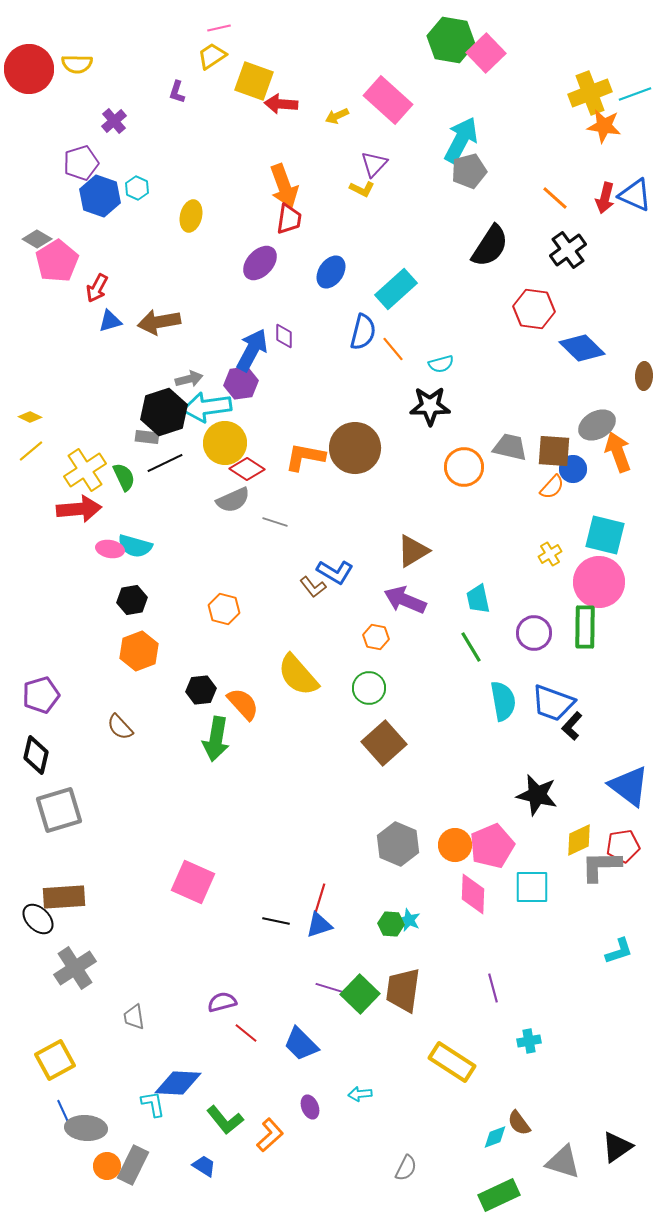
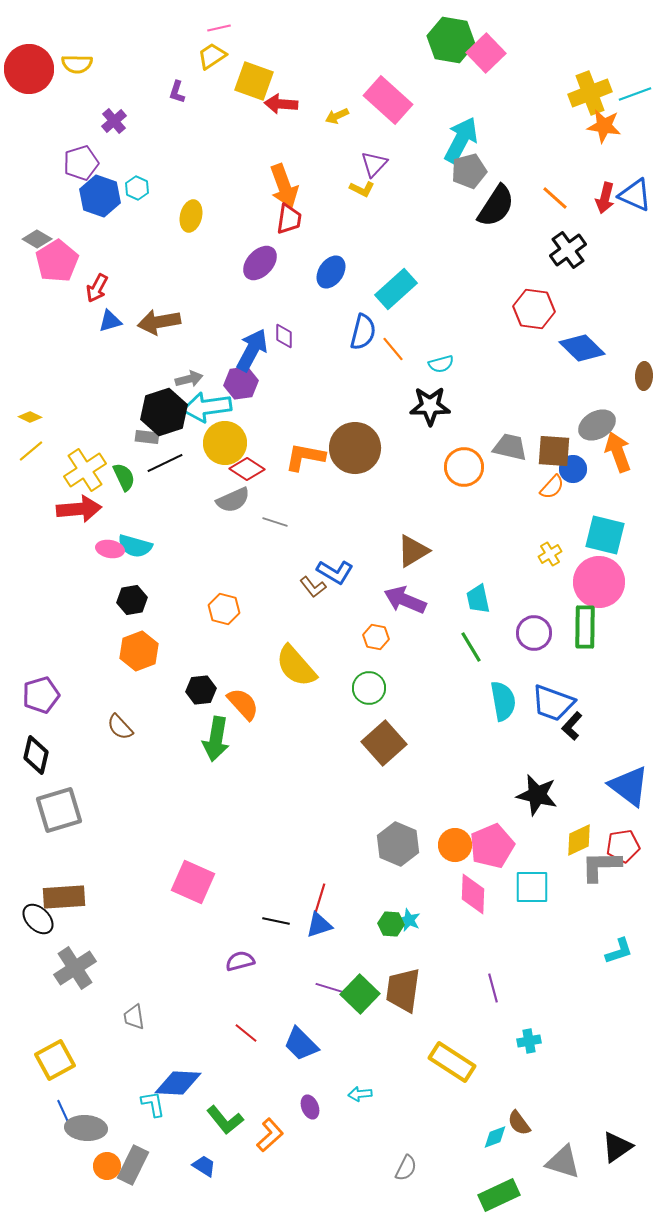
black semicircle at (490, 246): moved 6 px right, 40 px up
yellow semicircle at (298, 675): moved 2 px left, 9 px up
purple semicircle at (222, 1002): moved 18 px right, 41 px up
